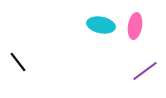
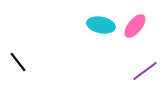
pink ellipse: rotated 30 degrees clockwise
